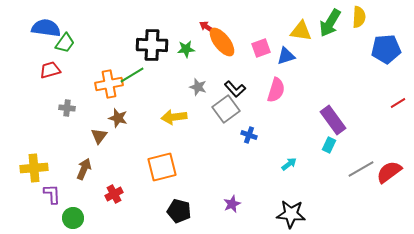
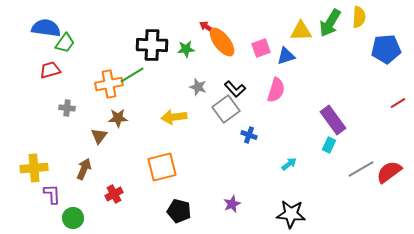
yellow triangle: rotated 10 degrees counterclockwise
brown star: rotated 18 degrees counterclockwise
